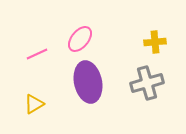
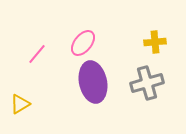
pink ellipse: moved 3 px right, 4 px down
pink line: rotated 25 degrees counterclockwise
purple ellipse: moved 5 px right
yellow triangle: moved 14 px left
